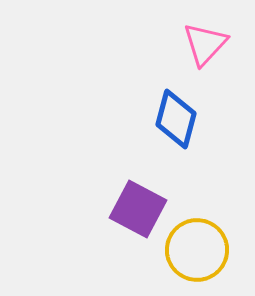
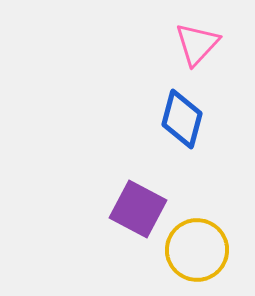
pink triangle: moved 8 px left
blue diamond: moved 6 px right
